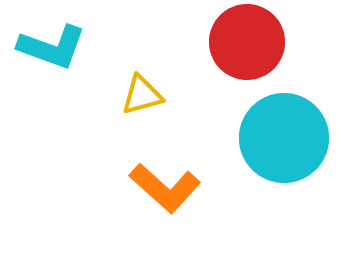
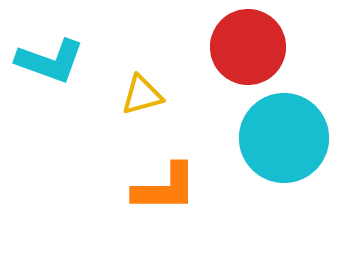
red circle: moved 1 px right, 5 px down
cyan L-shape: moved 2 px left, 14 px down
orange L-shape: rotated 42 degrees counterclockwise
